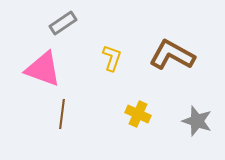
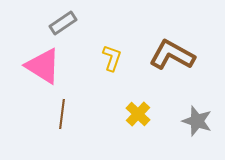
pink triangle: moved 3 px up; rotated 12 degrees clockwise
yellow cross: rotated 20 degrees clockwise
